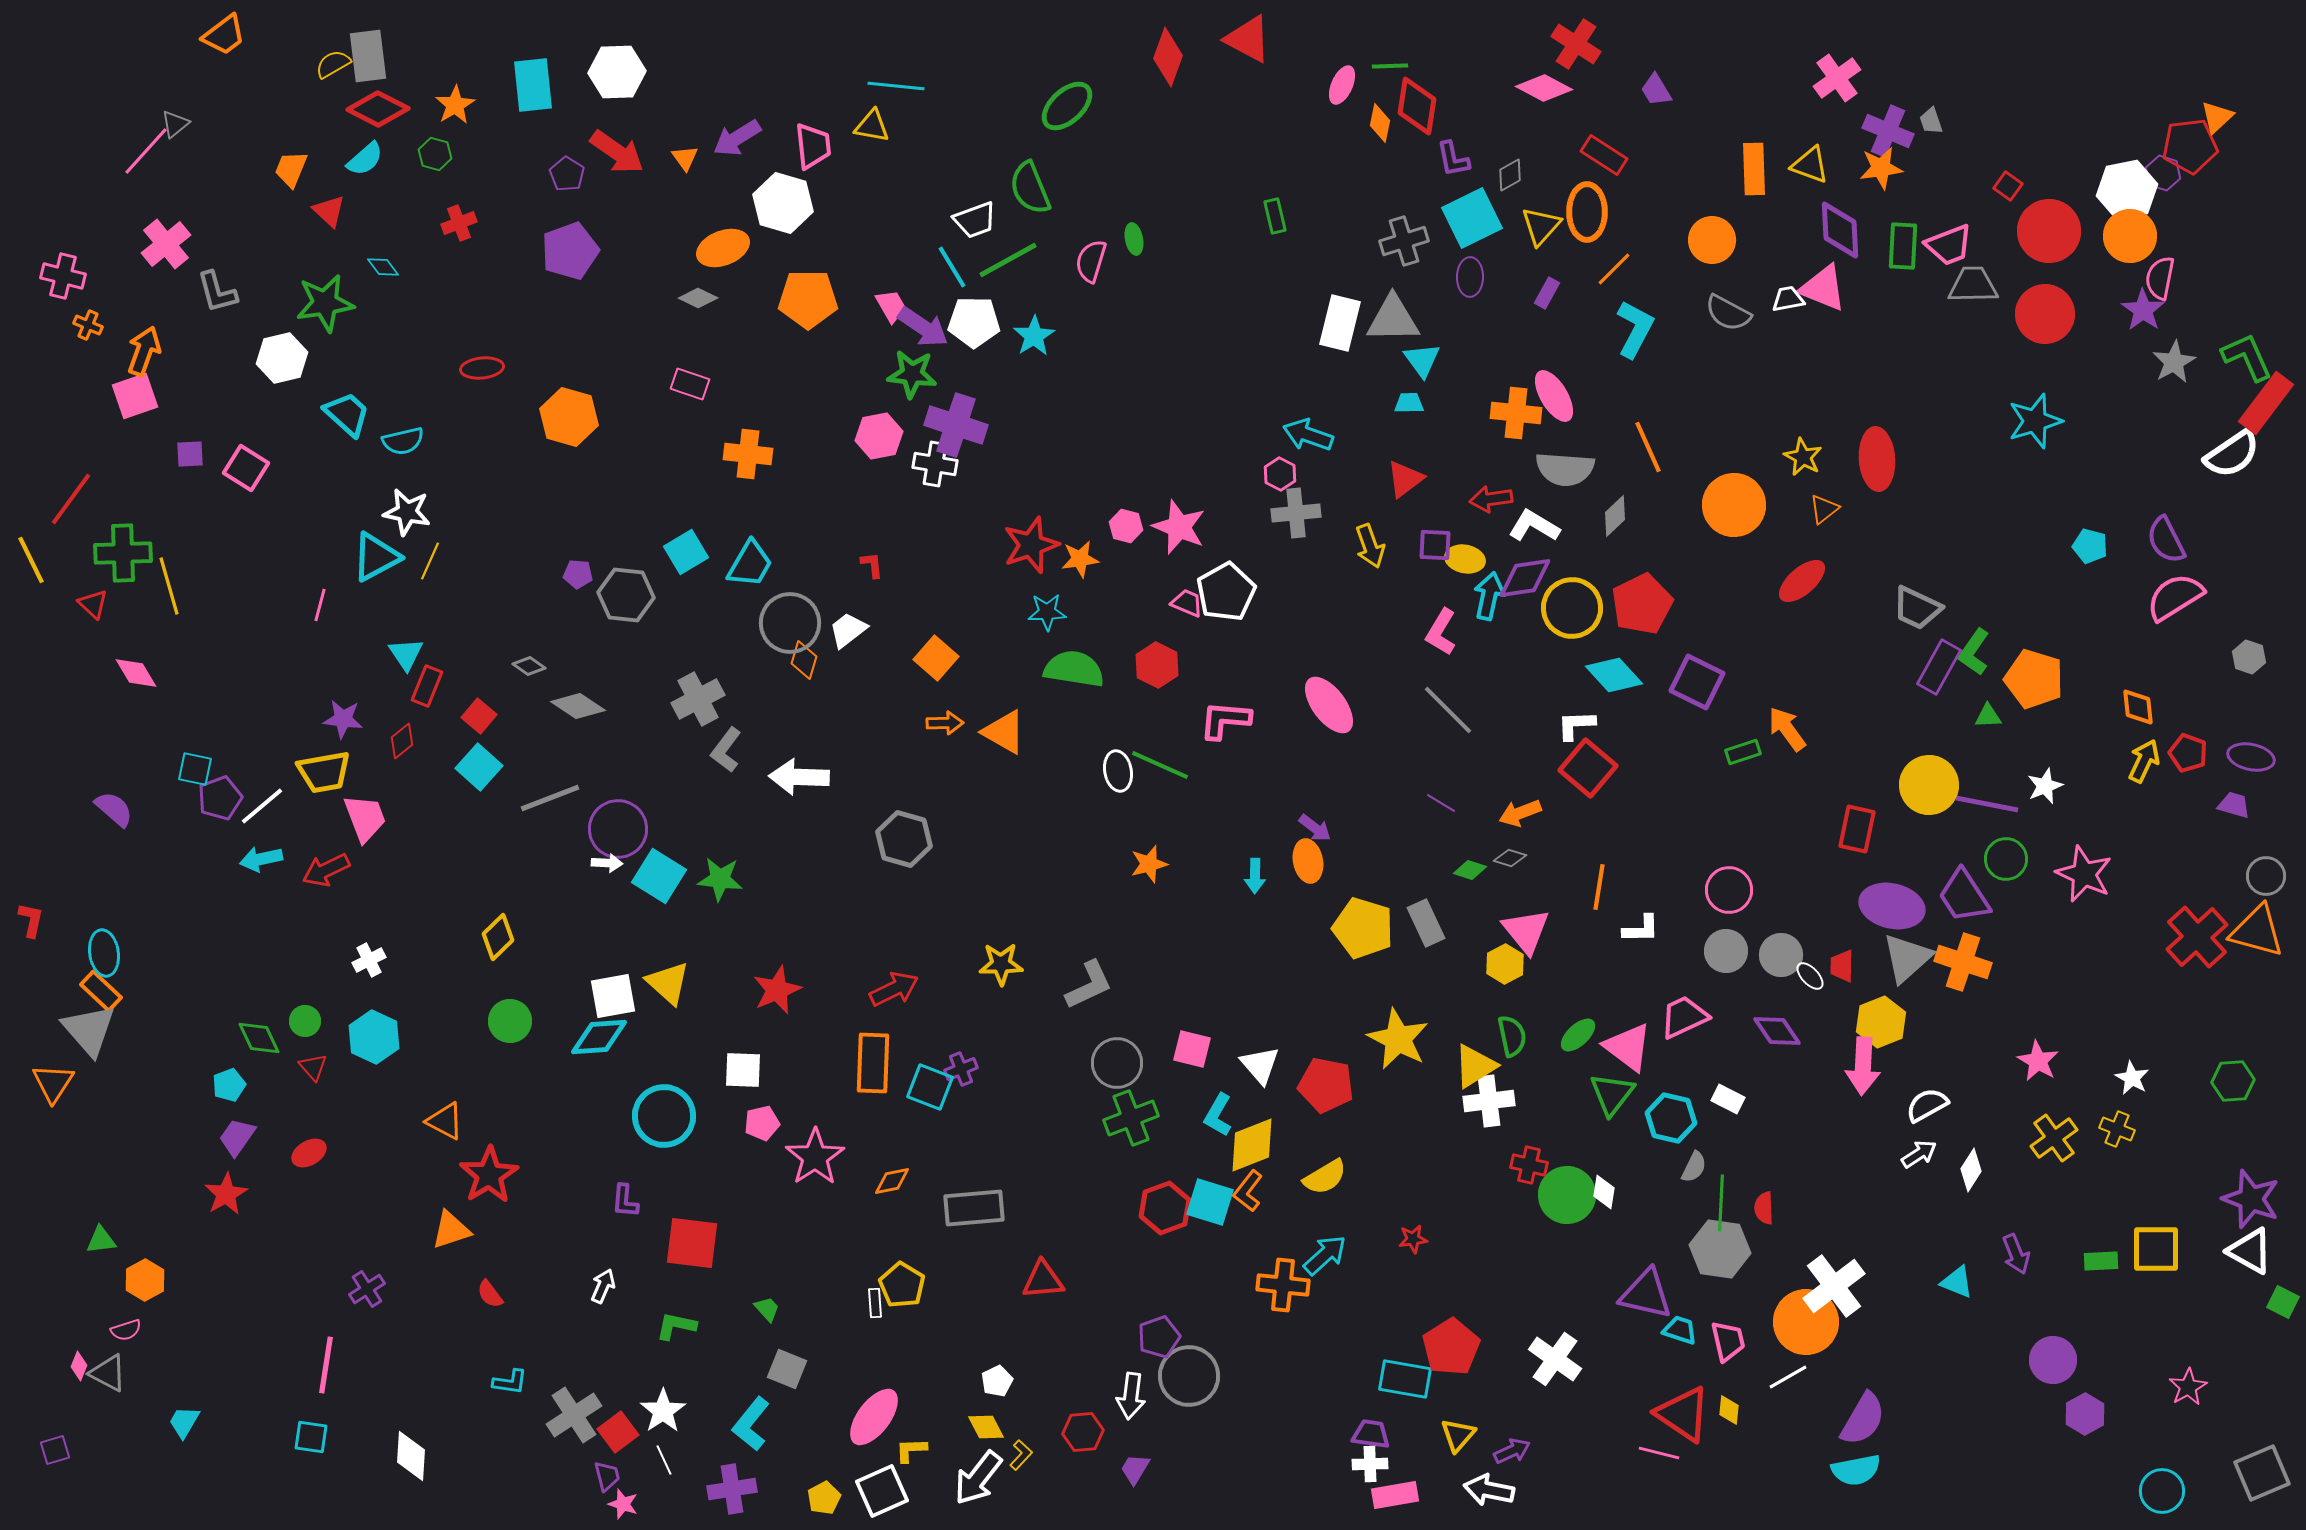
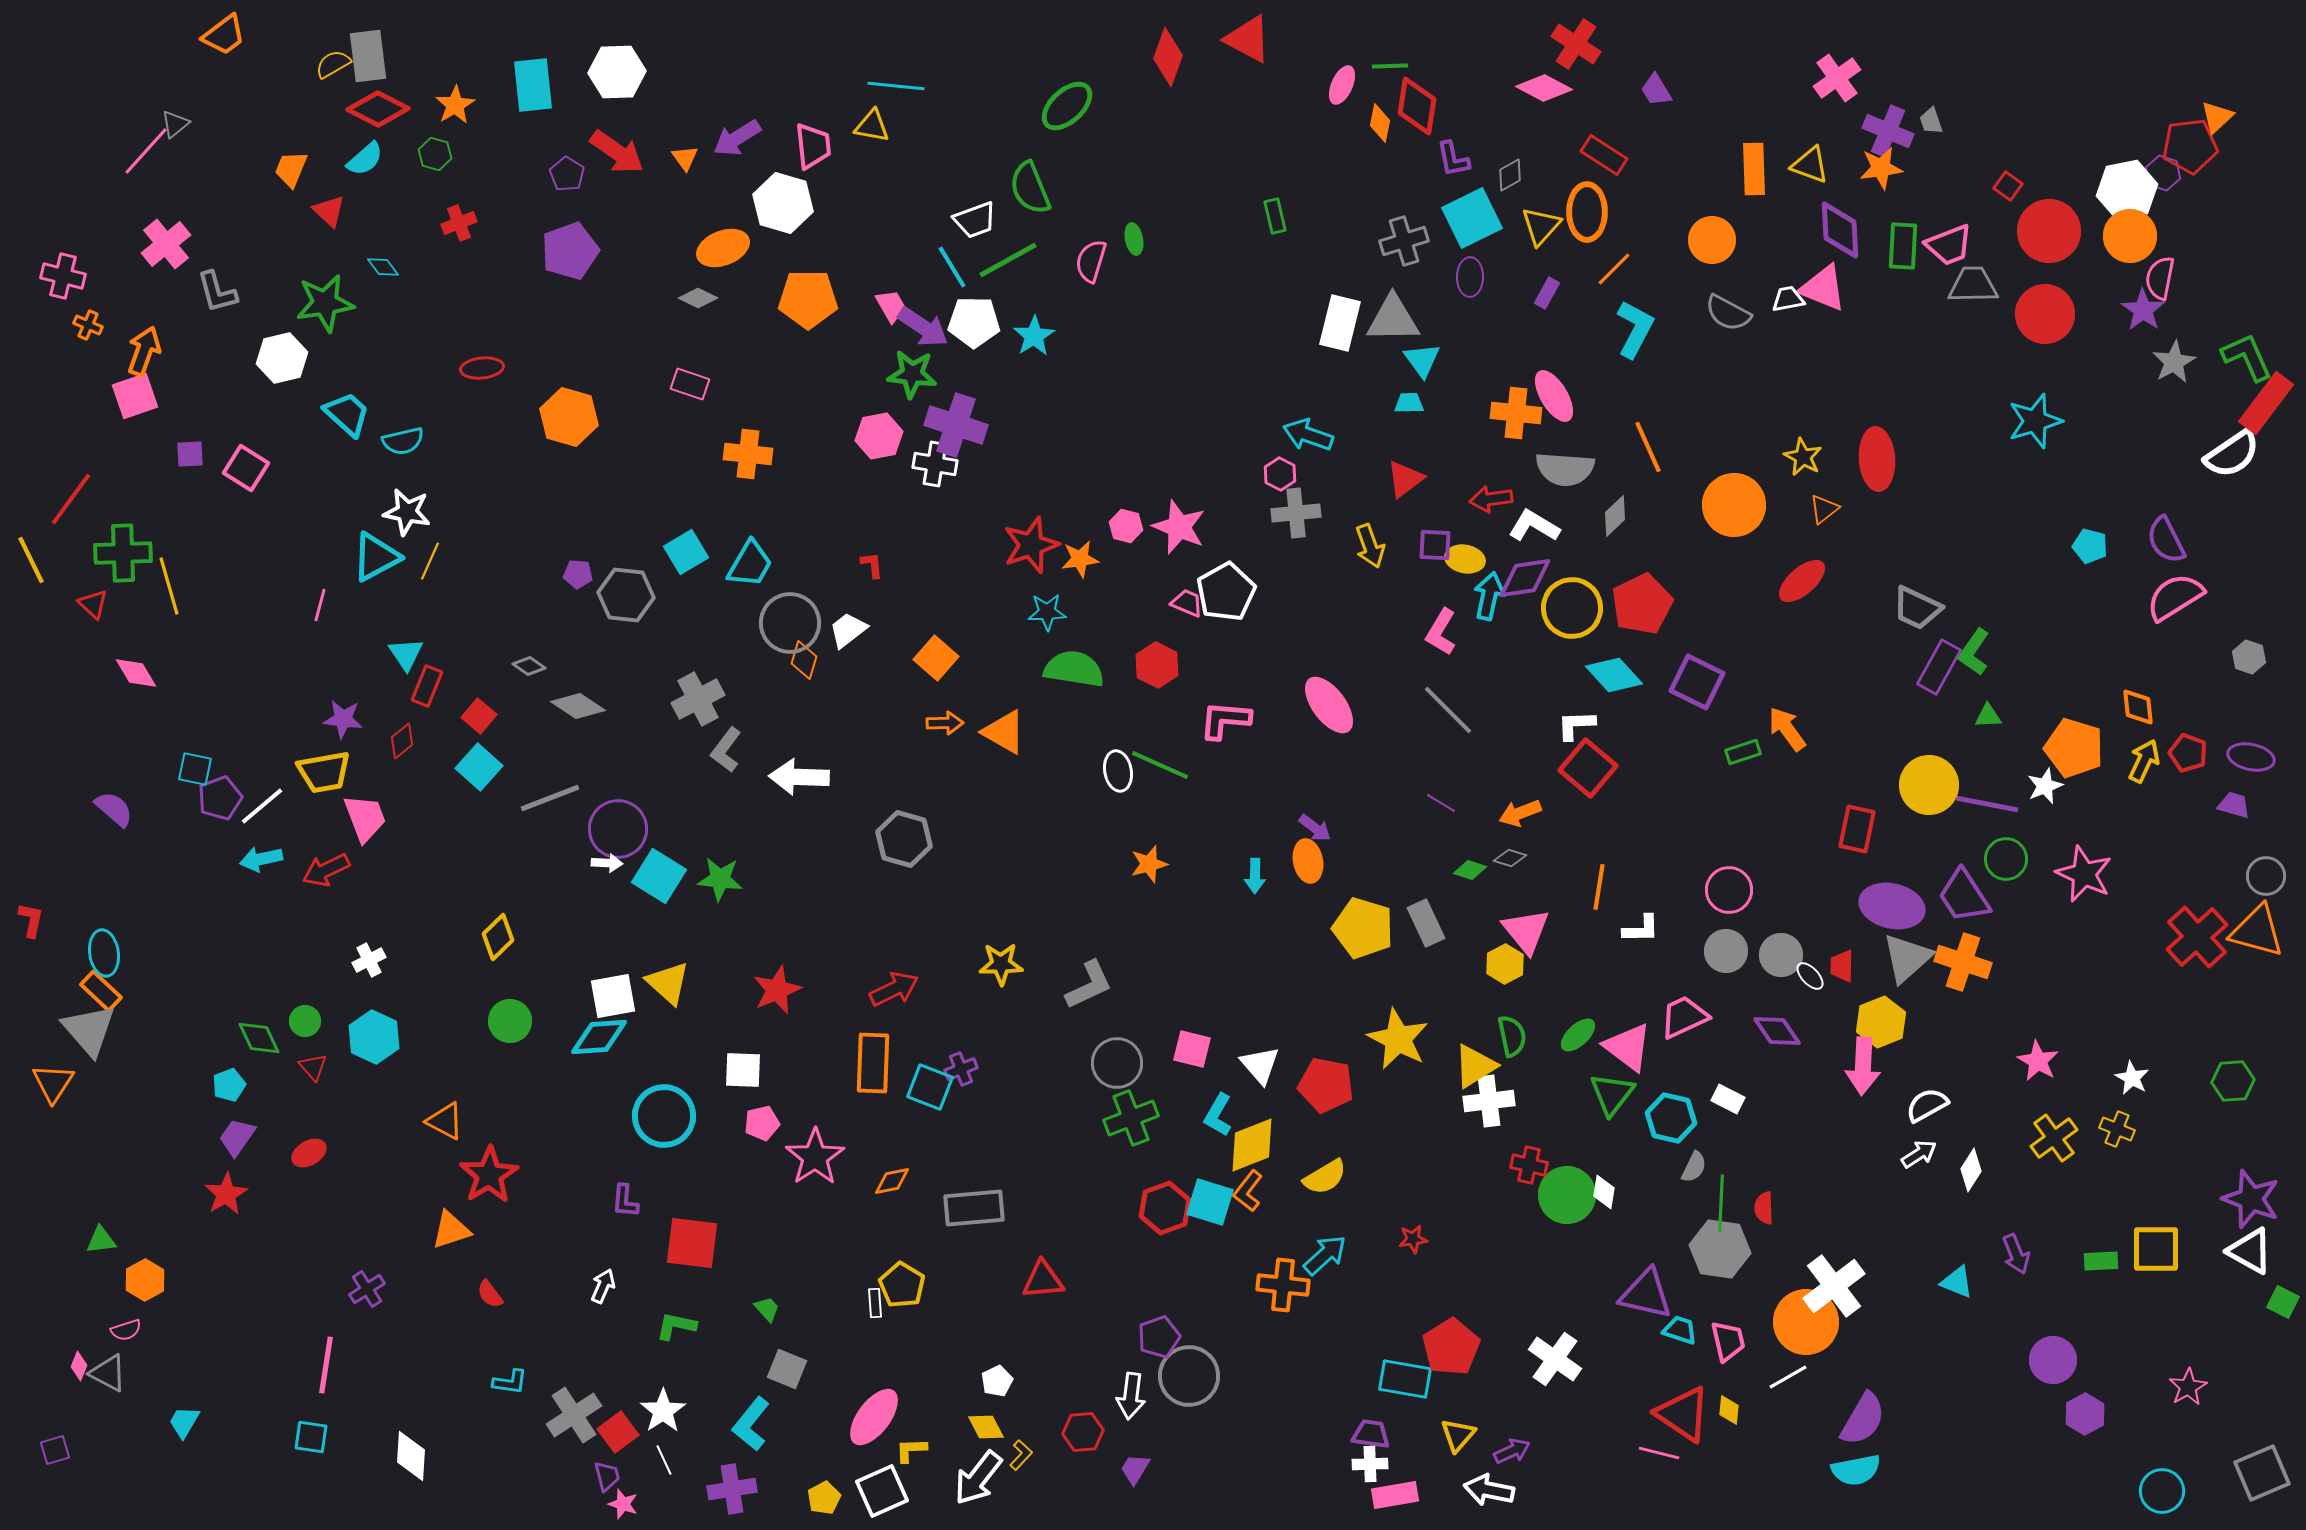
orange pentagon at (2034, 679): moved 40 px right, 69 px down
